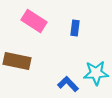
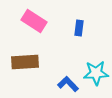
blue rectangle: moved 4 px right
brown rectangle: moved 8 px right, 1 px down; rotated 16 degrees counterclockwise
